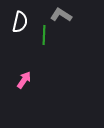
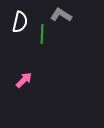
green line: moved 2 px left, 1 px up
pink arrow: rotated 12 degrees clockwise
